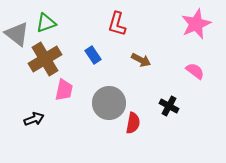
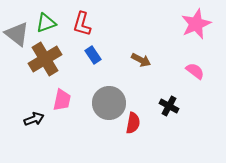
red L-shape: moved 35 px left
pink trapezoid: moved 2 px left, 10 px down
